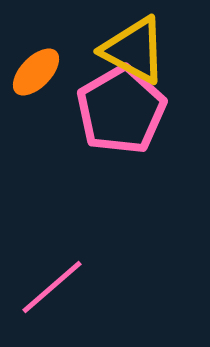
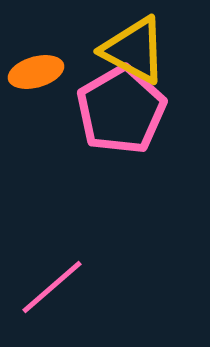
orange ellipse: rotated 30 degrees clockwise
